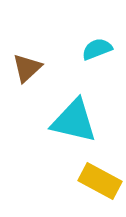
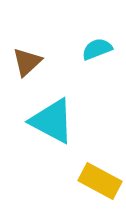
brown triangle: moved 6 px up
cyan triangle: moved 22 px left; rotated 15 degrees clockwise
